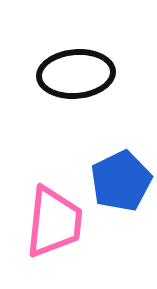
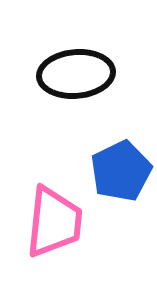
blue pentagon: moved 10 px up
